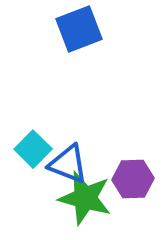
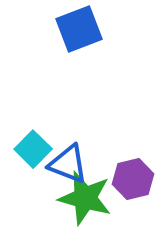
purple hexagon: rotated 12 degrees counterclockwise
